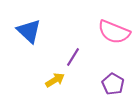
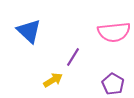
pink semicircle: rotated 28 degrees counterclockwise
yellow arrow: moved 2 px left
